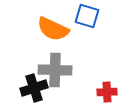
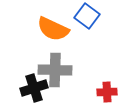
blue square: rotated 20 degrees clockwise
